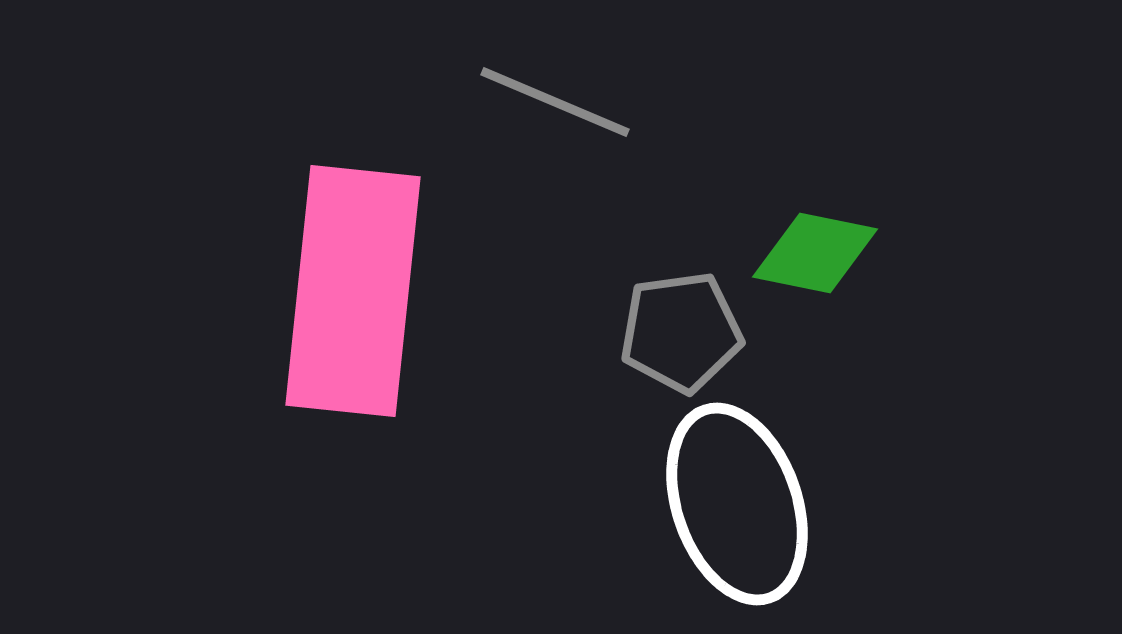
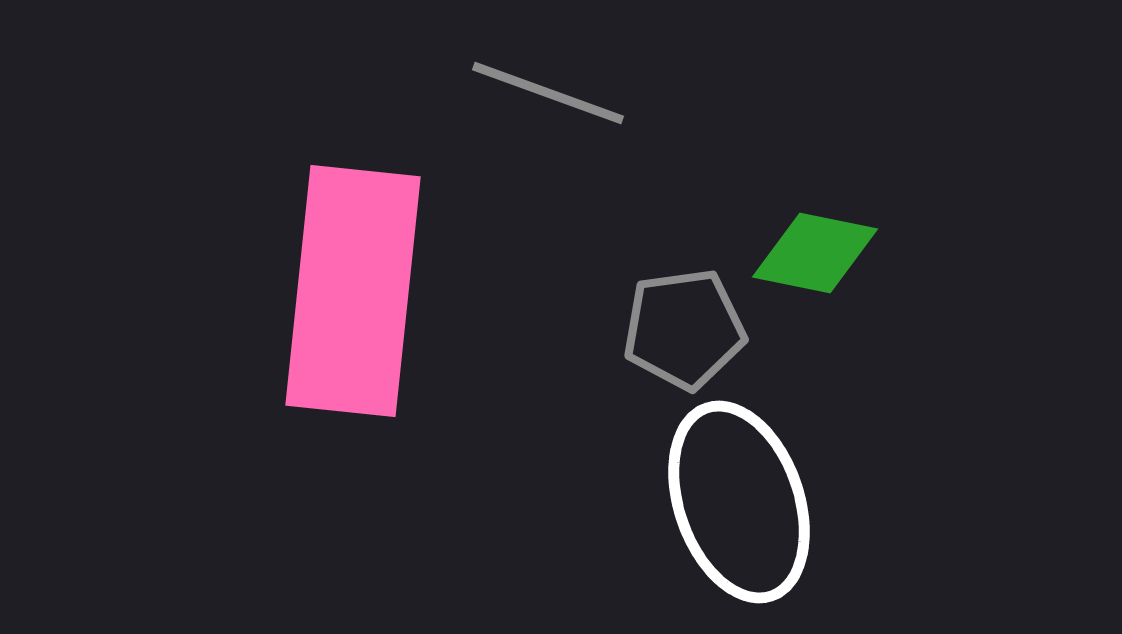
gray line: moved 7 px left, 9 px up; rotated 3 degrees counterclockwise
gray pentagon: moved 3 px right, 3 px up
white ellipse: moved 2 px right, 2 px up
